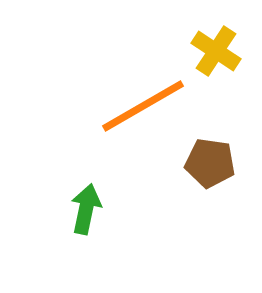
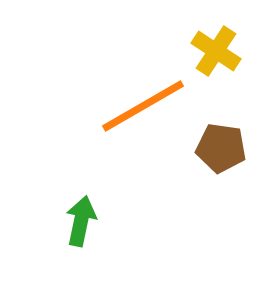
brown pentagon: moved 11 px right, 15 px up
green arrow: moved 5 px left, 12 px down
